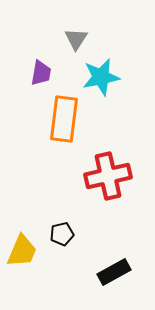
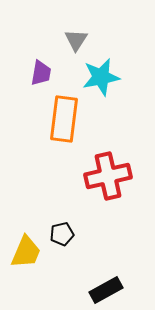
gray triangle: moved 1 px down
yellow trapezoid: moved 4 px right, 1 px down
black rectangle: moved 8 px left, 18 px down
